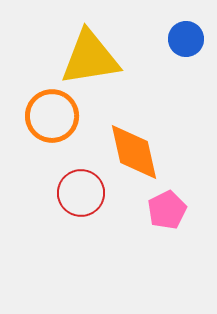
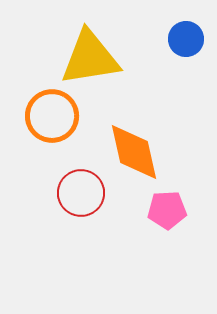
pink pentagon: rotated 24 degrees clockwise
